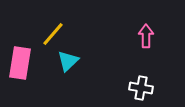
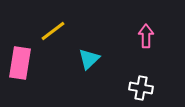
yellow line: moved 3 px up; rotated 12 degrees clockwise
cyan triangle: moved 21 px right, 2 px up
